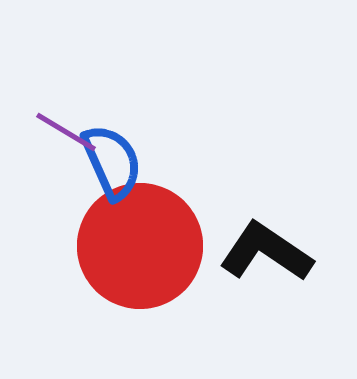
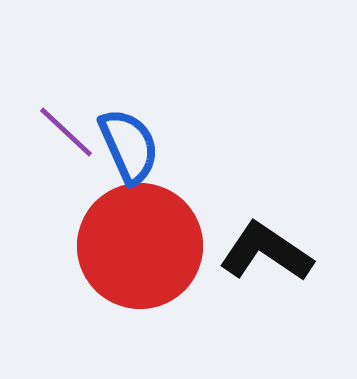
purple line: rotated 12 degrees clockwise
blue semicircle: moved 17 px right, 16 px up
